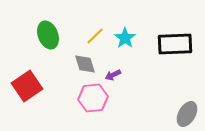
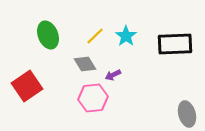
cyan star: moved 1 px right, 2 px up
gray diamond: rotated 15 degrees counterclockwise
gray ellipse: rotated 45 degrees counterclockwise
